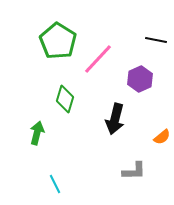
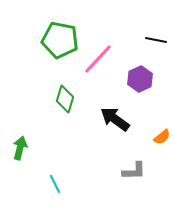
green pentagon: moved 2 px right, 1 px up; rotated 21 degrees counterclockwise
black arrow: rotated 112 degrees clockwise
green arrow: moved 17 px left, 15 px down
